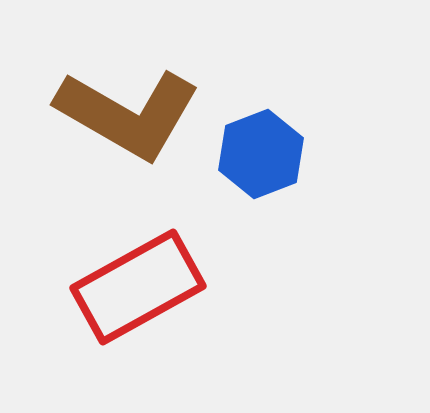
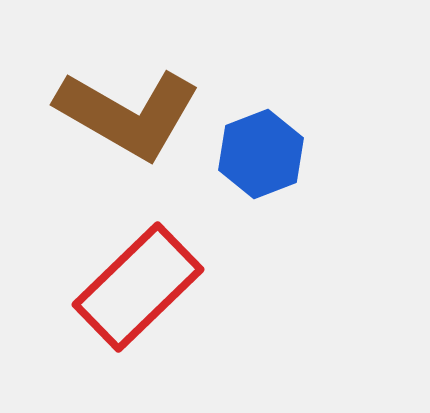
red rectangle: rotated 15 degrees counterclockwise
